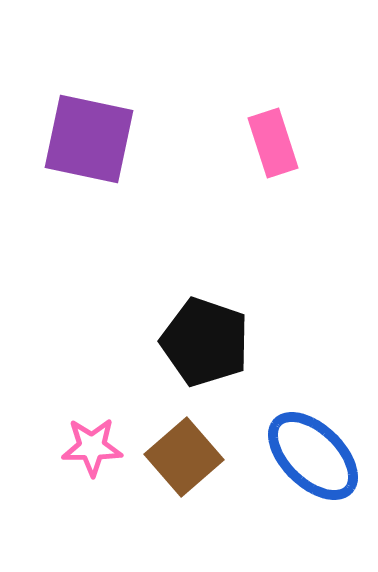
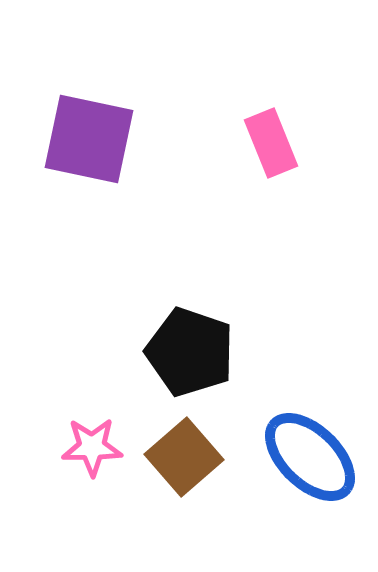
pink rectangle: moved 2 px left; rotated 4 degrees counterclockwise
black pentagon: moved 15 px left, 10 px down
blue ellipse: moved 3 px left, 1 px down
